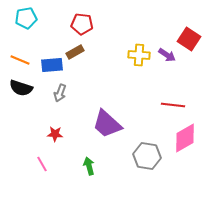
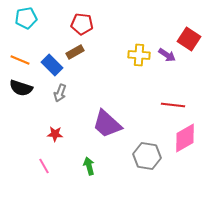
blue rectangle: rotated 50 degrees clockwise
pink line: moved 2 px right, 2 px down
